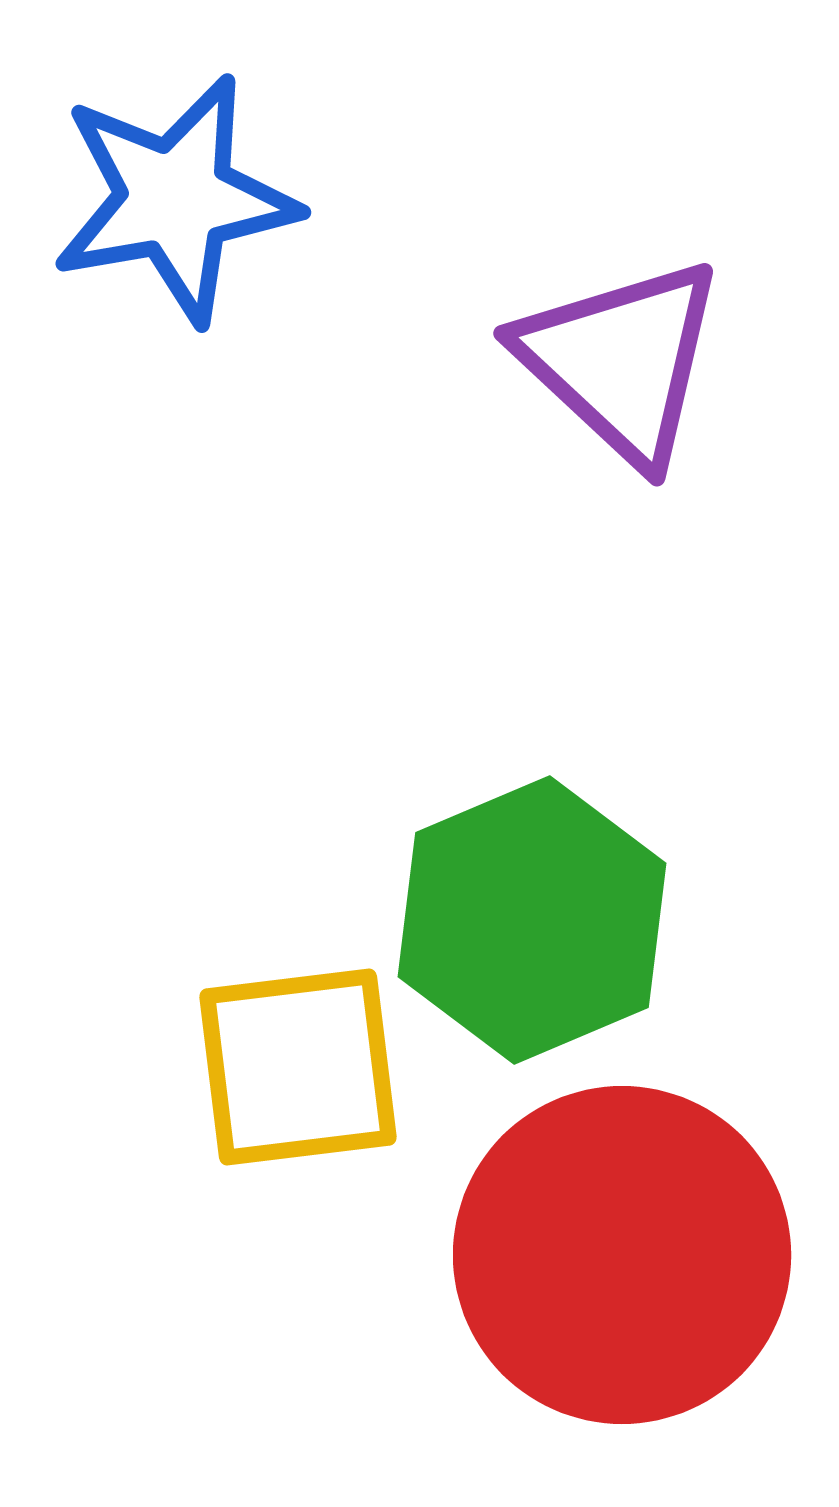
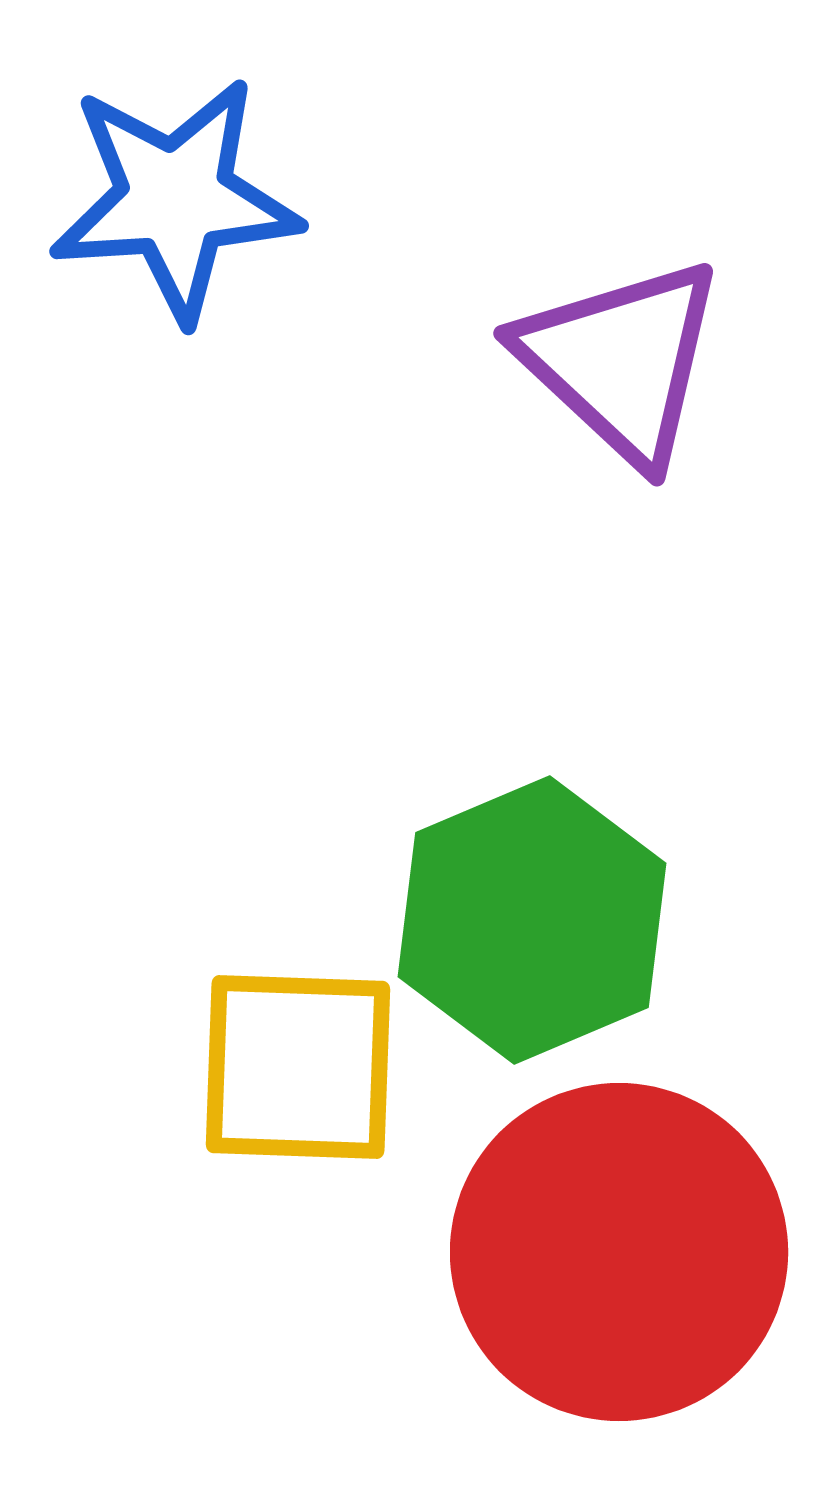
blue star: rotated 6 degrees clockwise
yellow square: rotated 9 degrees clockwise
red circle: moved 3 px left, 3 px up
